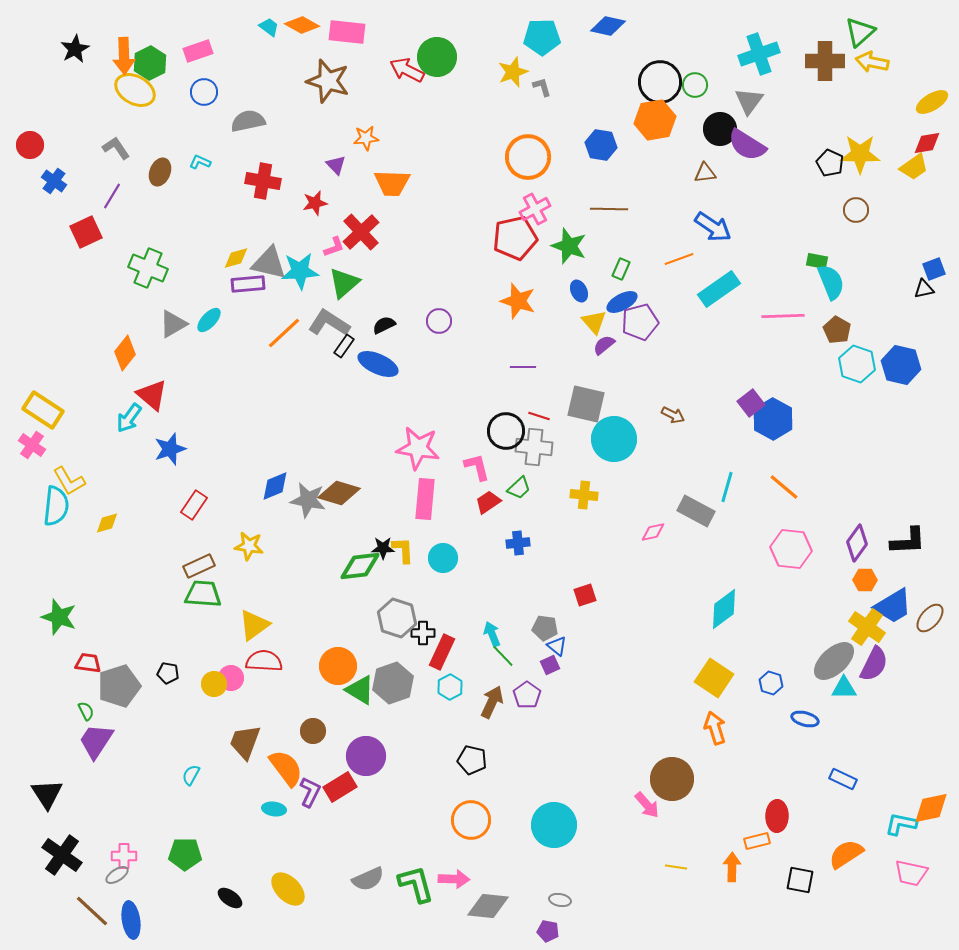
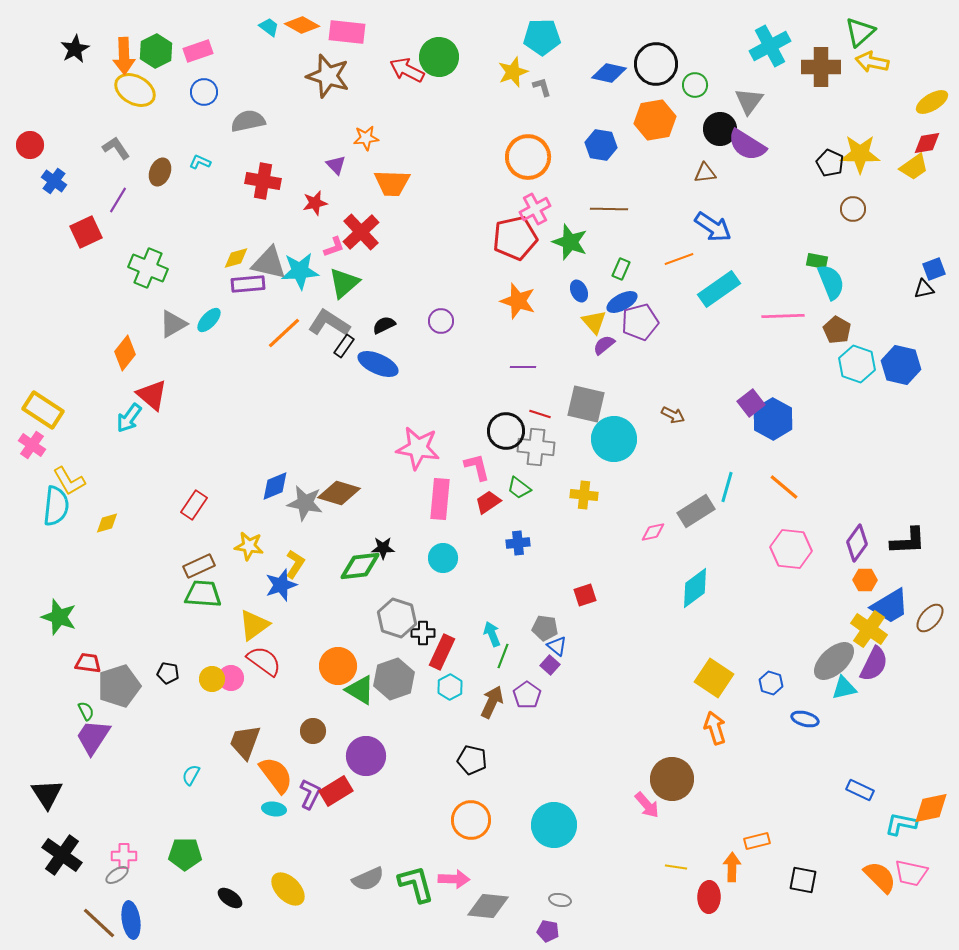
blue diamond at (608, 26): moved 1 px right, 47 px down
cyan cross at (759, 54): moved 11 px right, 8 px up; rotated 9 degrees counterclockwise
green circle at (437, 57): moved 2 px right
brown cross at (825, 61): moved 4 px left, 6 px down
green hexagon at (150, 63): moved 6 px right, 12 px up
brown star at (328, 81): moved 5 px up
black circle at (660, 82): moved 4 px left, 18 px up
purple line at (112, 196): moved 6 px right, 4 px down
brown circle at (856, 210): moved 3 px left, 1 px up
green star at (569, 246): moved 1 px right, 4 px up
purple circle at (439, 321): moved 2 px right
red line at (539, 416): moved 1 px right, 2 px up
gray cross at (534, 447): moved 2 px right
blue star at (170, 449): moved 111 px right, 136 px down
green trapezoid at (519, 488): rotated 80 degrees clockwise
pink rectangle at (425, 499): moved 15 px right
gray star at (308, 500): moved 3 px left, 3 px down
gray rectangle at (696, 511): rotated 60 degrees counterclockwise
yellow L-shape at (403, 550): moved 108 px left, 14 px down; rotated 36 degrees clockwise
blue trapezoid at (893, 606): moved 3 px left
cyan diamond at (724, 609): moved 29 px left, 21 px up
yellow cross at (867, 627): moved 2 px right, 2 px down
green line at (503, 656): rotated 65 degrees clockwise
red semicircle at (264, 661): rotated 33 degrees clockwise
purple square at (550, 665): rotated 24 degrees counterclockwise
gray hexagon at (393, 683): moved 1 px right, 4 px up
yellow circle at (214, 684): moved 2 px left, 5 px up
cyan triangle at (844, 688): rotated 12 degrees counterclockwise
purple trapezoid at (96, 741): moved 3 px left, 4 px up
orange semicircle at (286, 768): moved 10 px left, 7 px down
blue rectangle at (843, 779): moved 17 px right, 11 px down
red rectangle at (340, 787): moved 4 px left, 4 px down
purple L-shape at (310, 792): moved 2 px down
red ellipse at (777, 816): moved 68 px left, 81 px down
orange semicircle at (846, 854): moved 34 px right, 23 px down; rotated 78 degrees clockwise
black square at (800, 880): moved 3 px right
brown line at (92, 911): moved 7 px right, 12 px down
